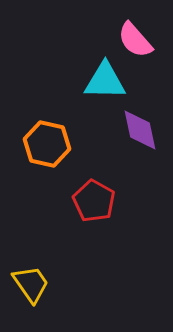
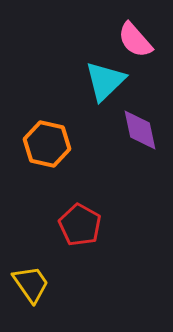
cyan triangle: rotated 45 degrees counterclockwise
red pentagon: moved 14 px left, 24 px down
